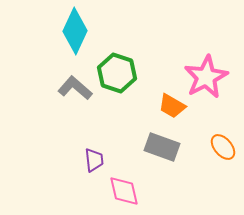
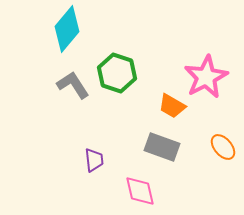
cyan diamond: moved 8 px left, 2 px up; rotated 15 degrees clockwise
gray L-shape: moved 2 px left, 3 px up; rotated 16 degrees clockwise
pink diamond: moved 16 px right
